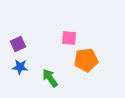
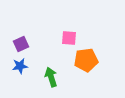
purple square: moved 3 px right
blue star: moved 1 px up; rotated 14 degrees counterclockwise
green arrow: moved 1 px right, 1 px up; rotated 18 degrees clockwise
